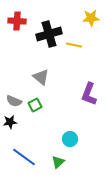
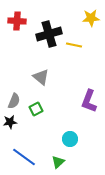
purple L-shape: moved 7 px down
gray semicircle: rotated 91 degrees counterclockwise
green square: moved 1 px right, 4 px down
